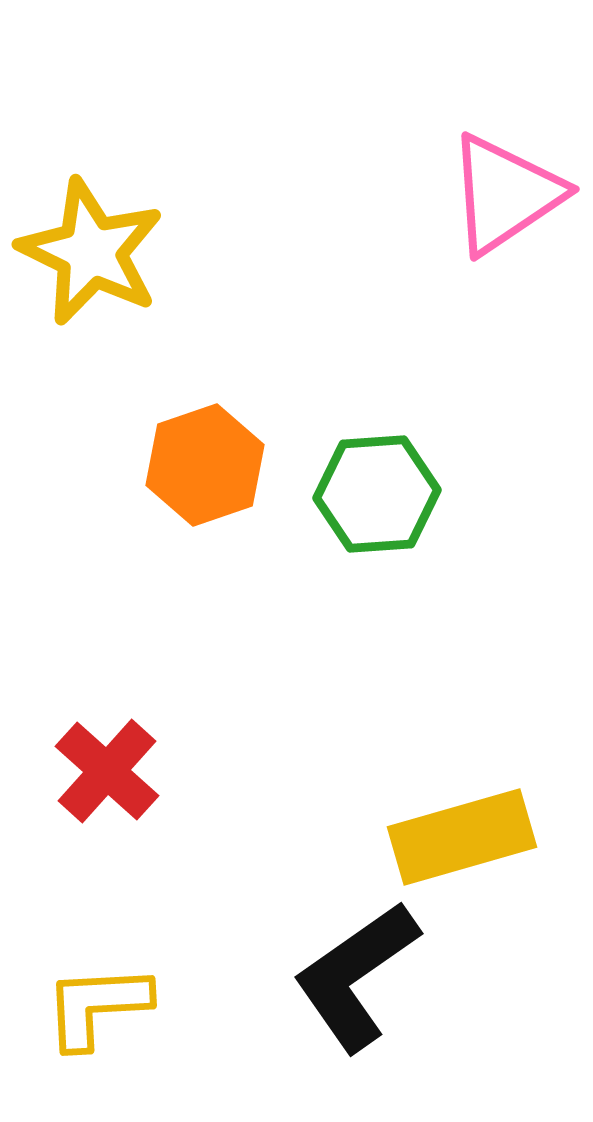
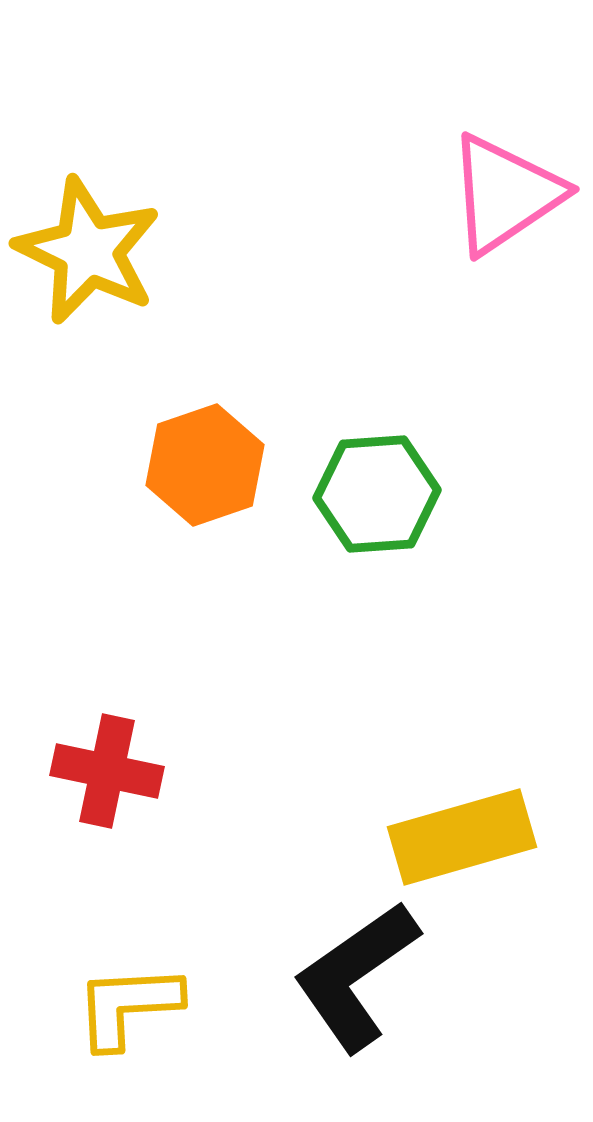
yellow star: moved 3 px left, 1 px up
red cross: rotated 30 degrees counterclockwise
yellow L-shape: moved 31 px right
